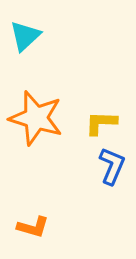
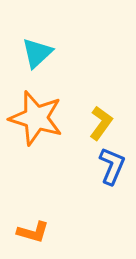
cyan triangle: moved 12 px right, 17 px down
yellow L-shape: rotated 124 degrees clockwise
orange L-shape: moved 5 px down
